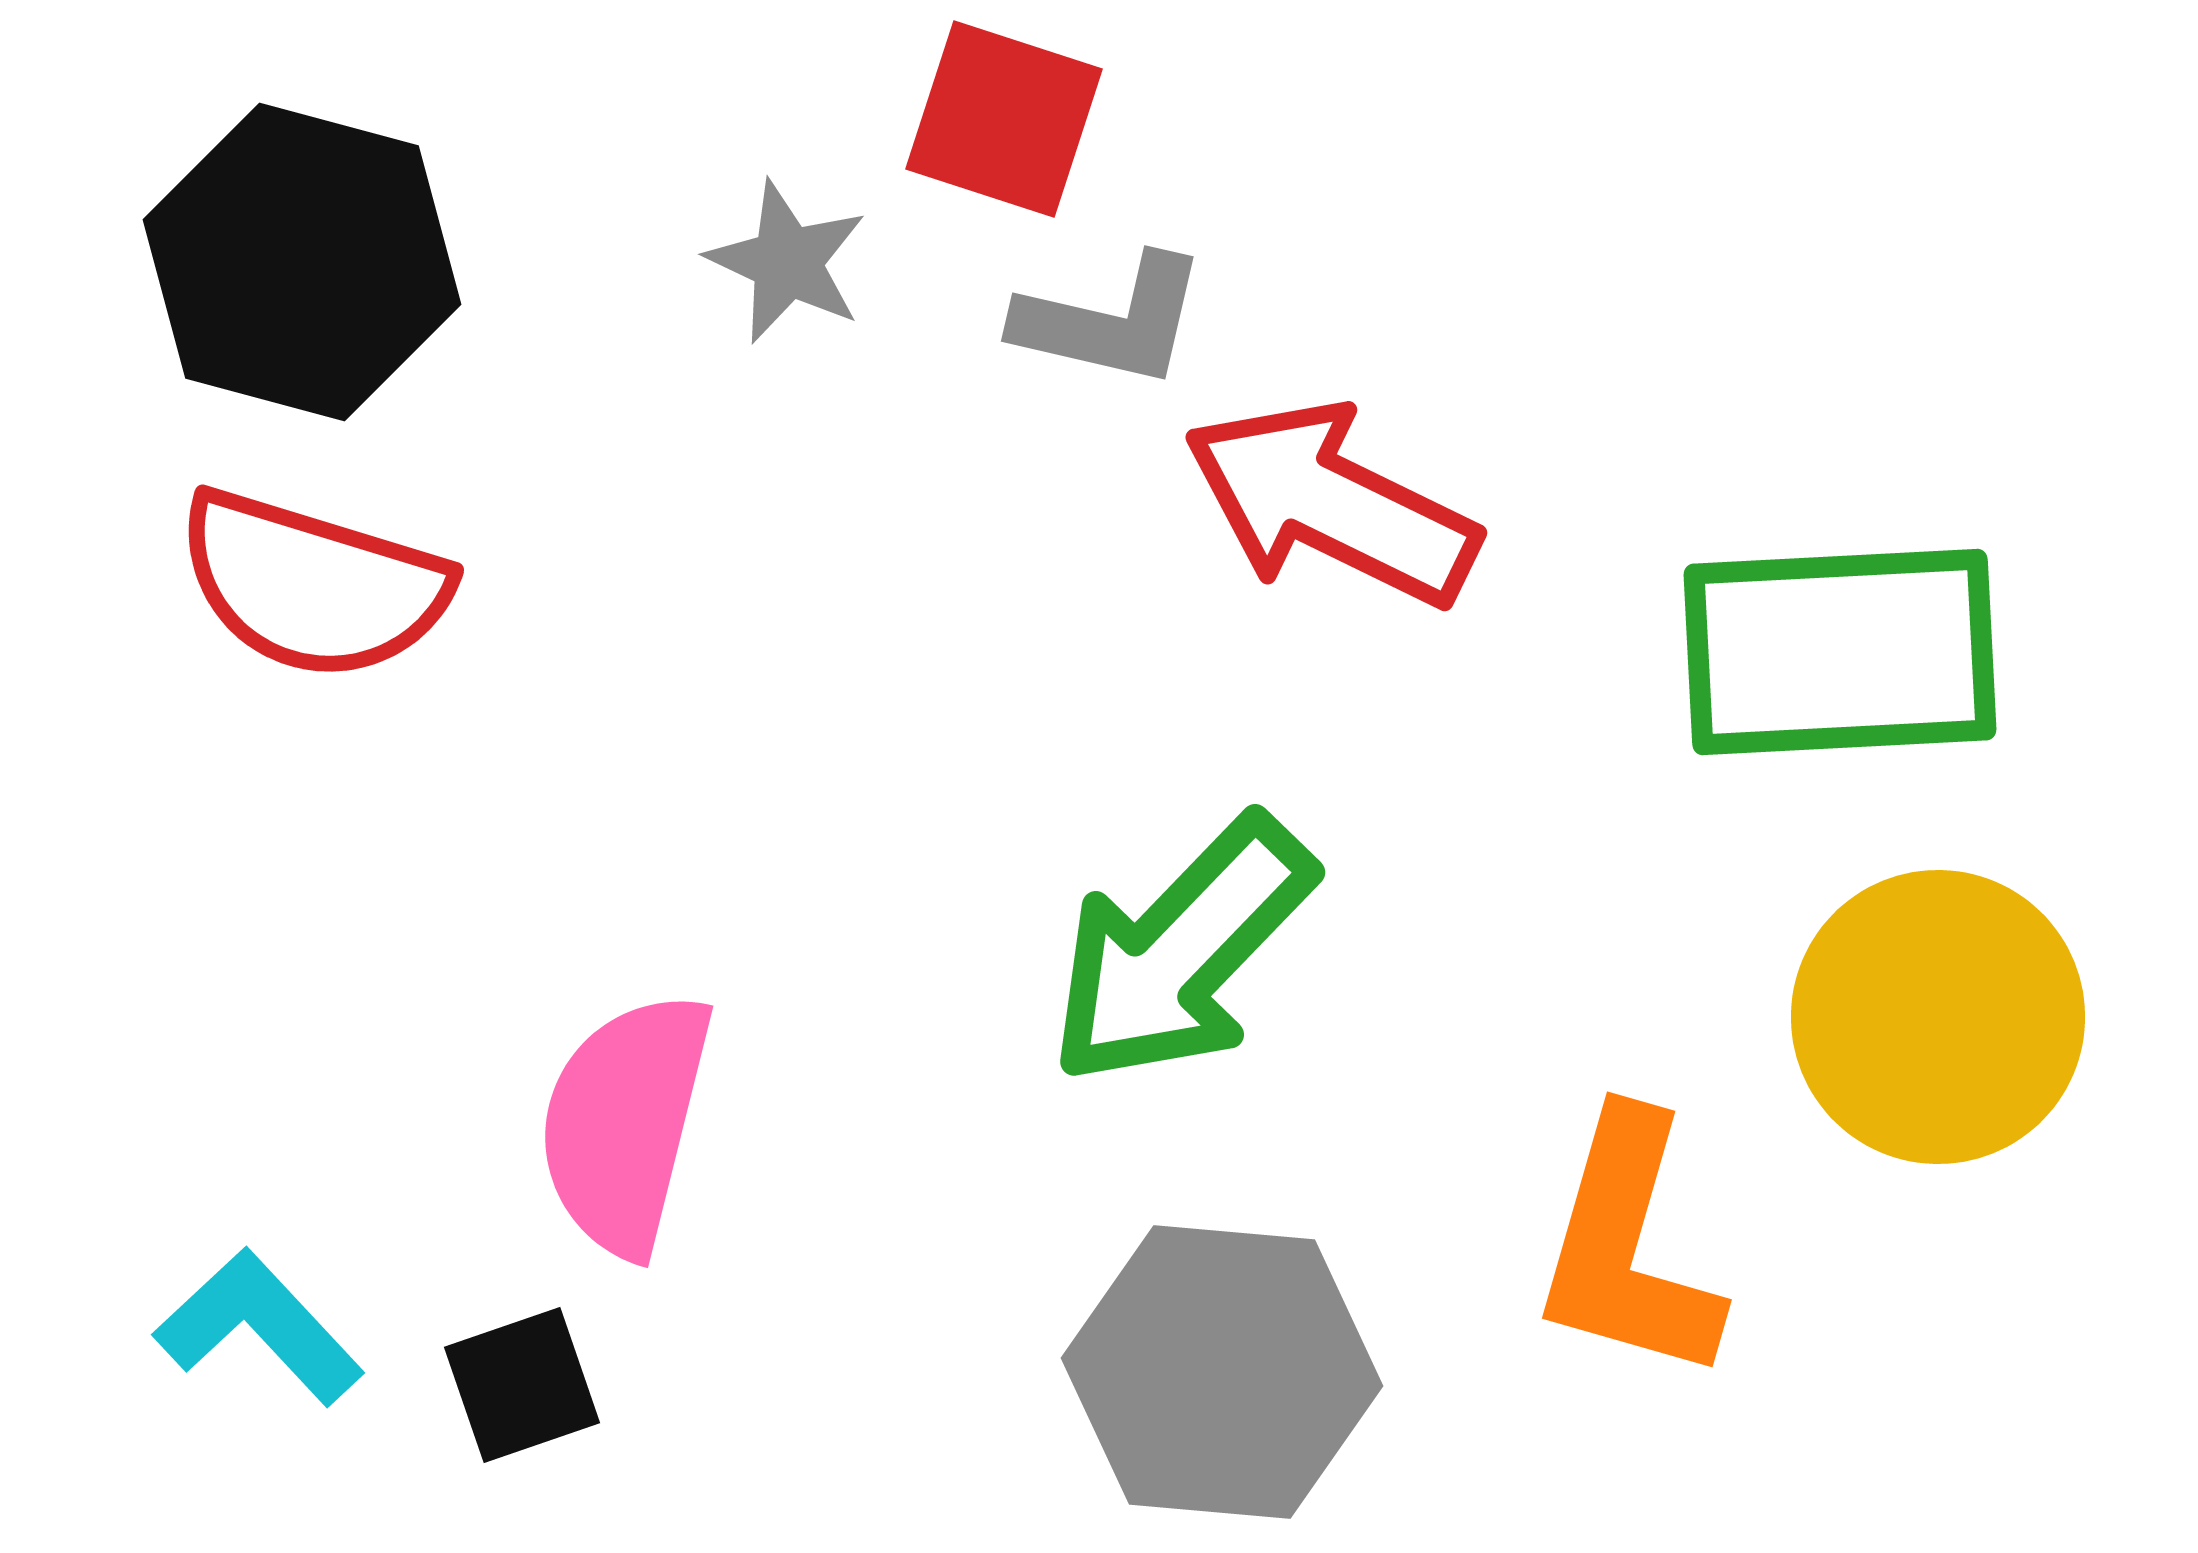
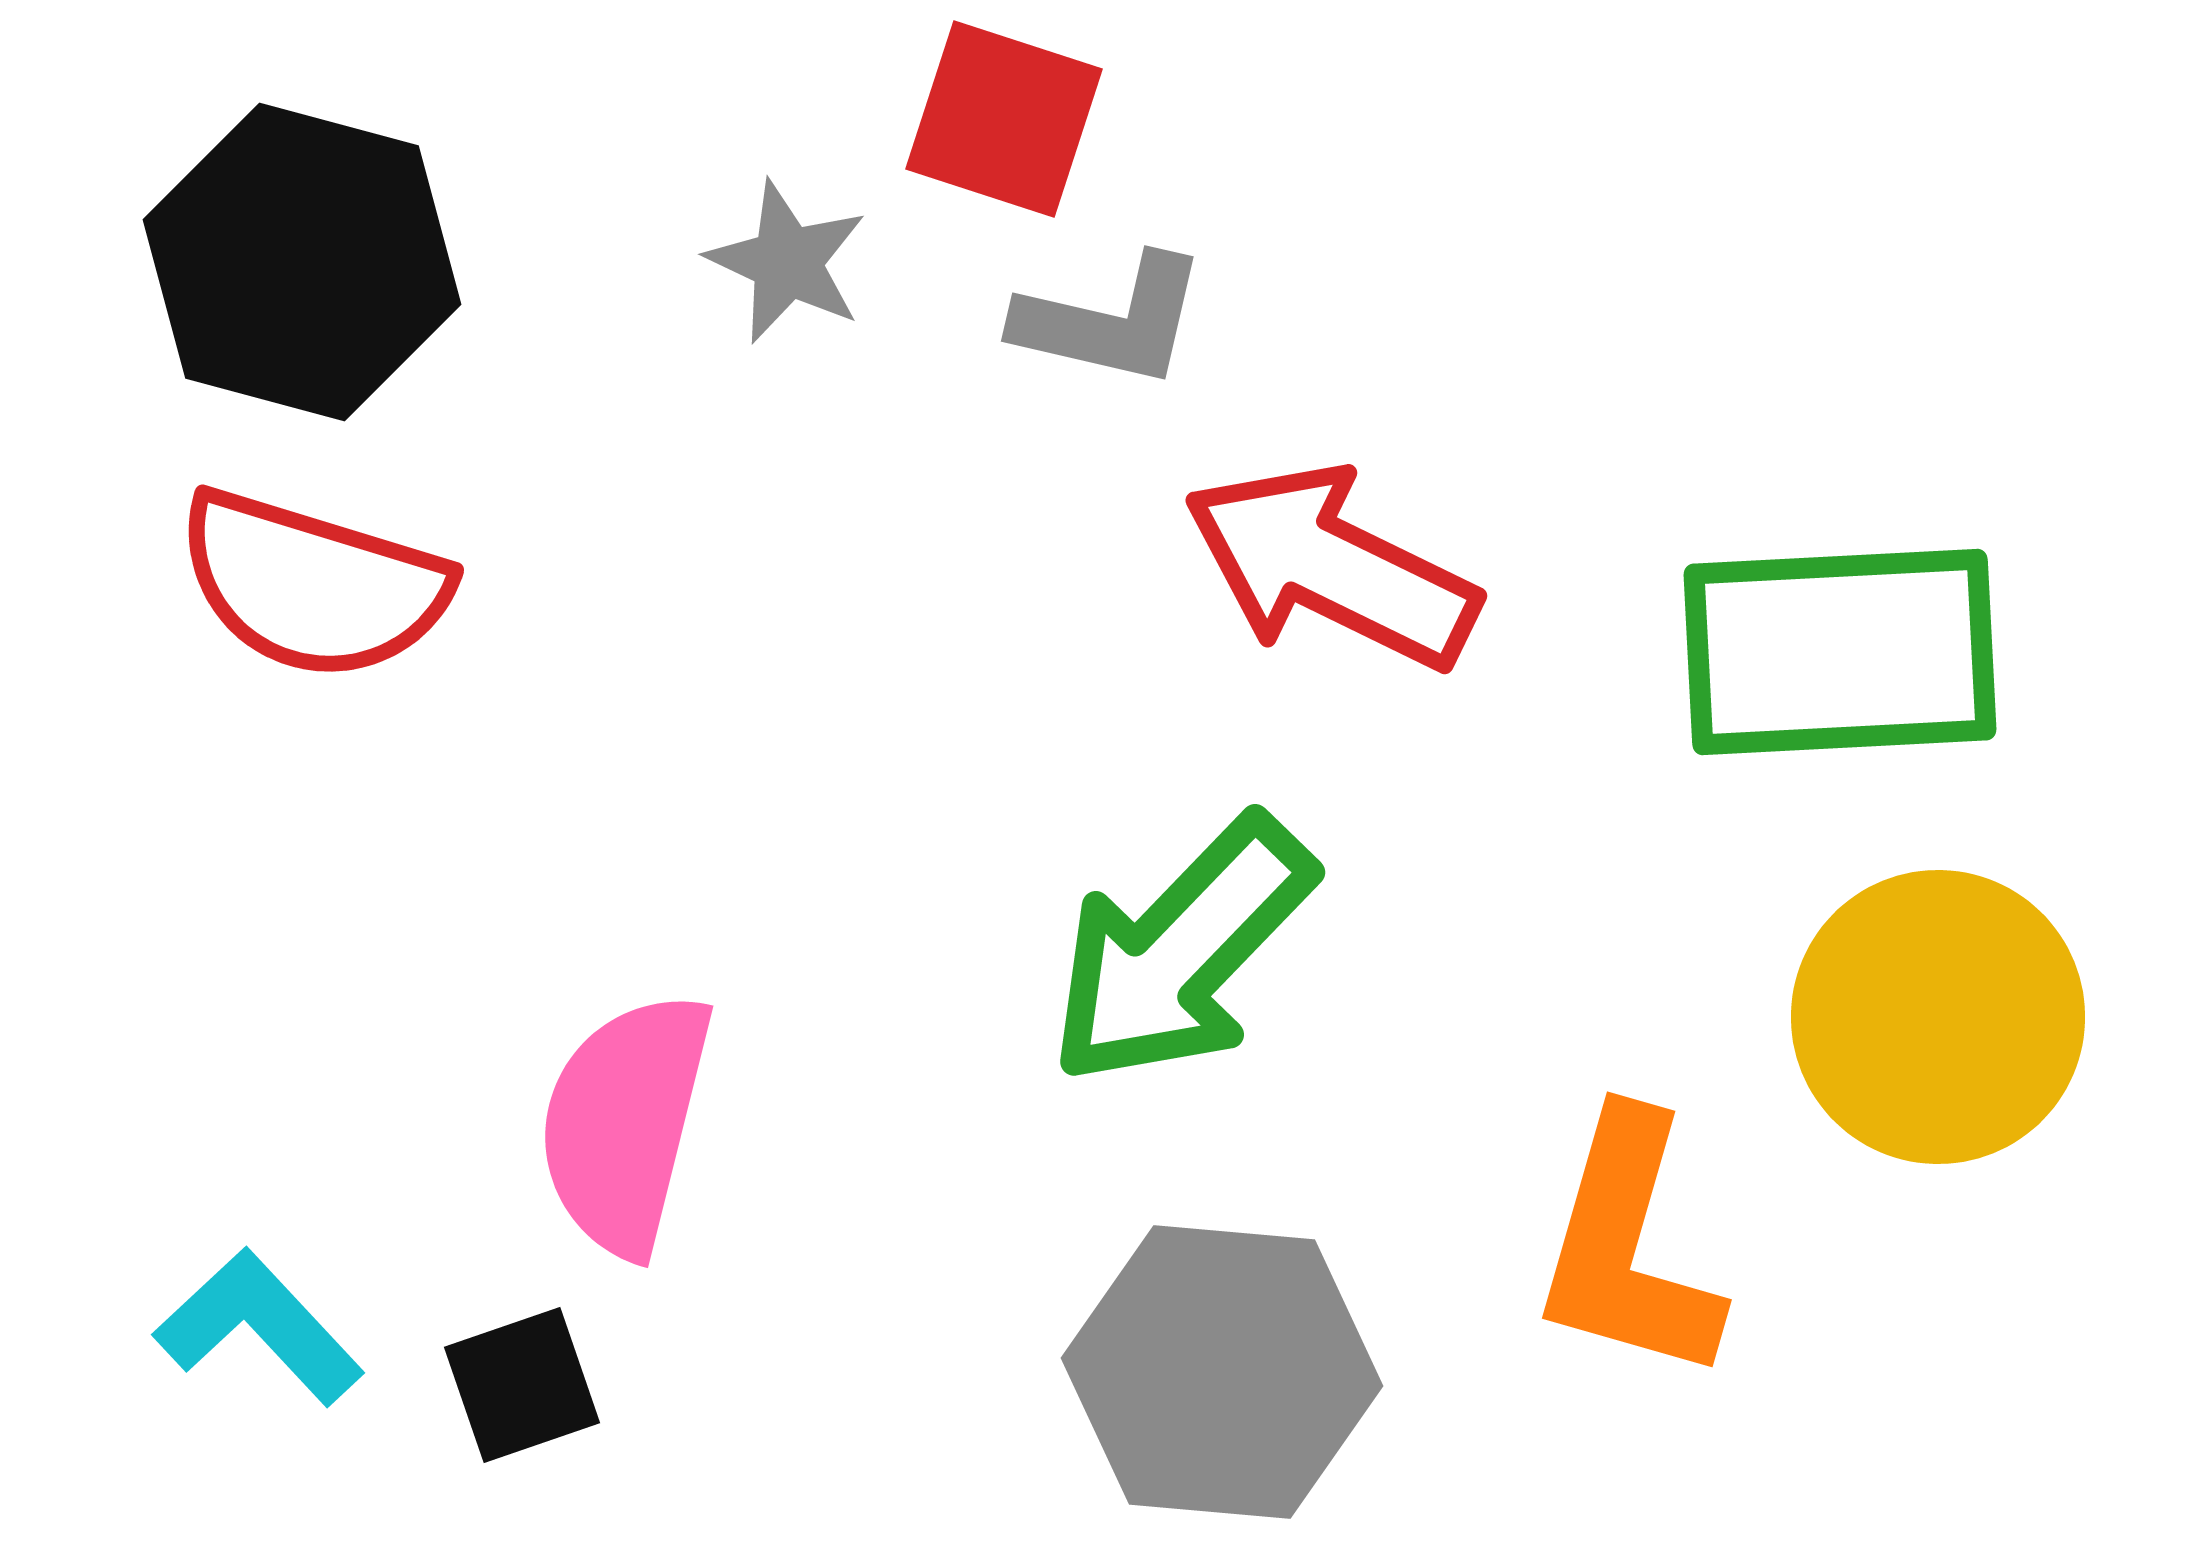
red arrow: moved 63 px down
